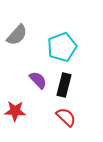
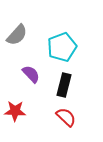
purple semicircle: moved 7 px left, 6 px up
